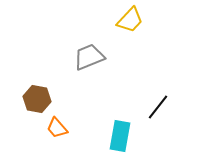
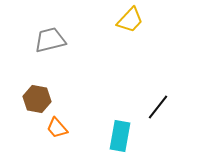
gray trapezoid: moved 39 px left, 17 px up; rotated 8 degrees clockwise
